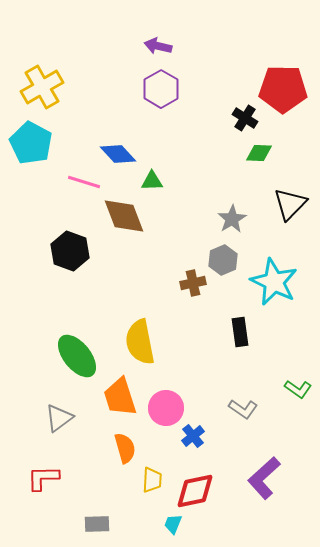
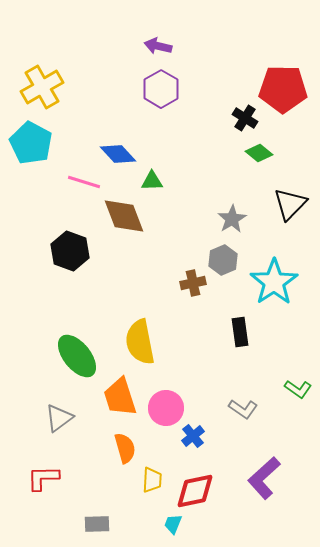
green diamond: rotated 36 degrees clockwise
cyan star: rotated 12 degrees clockwise
